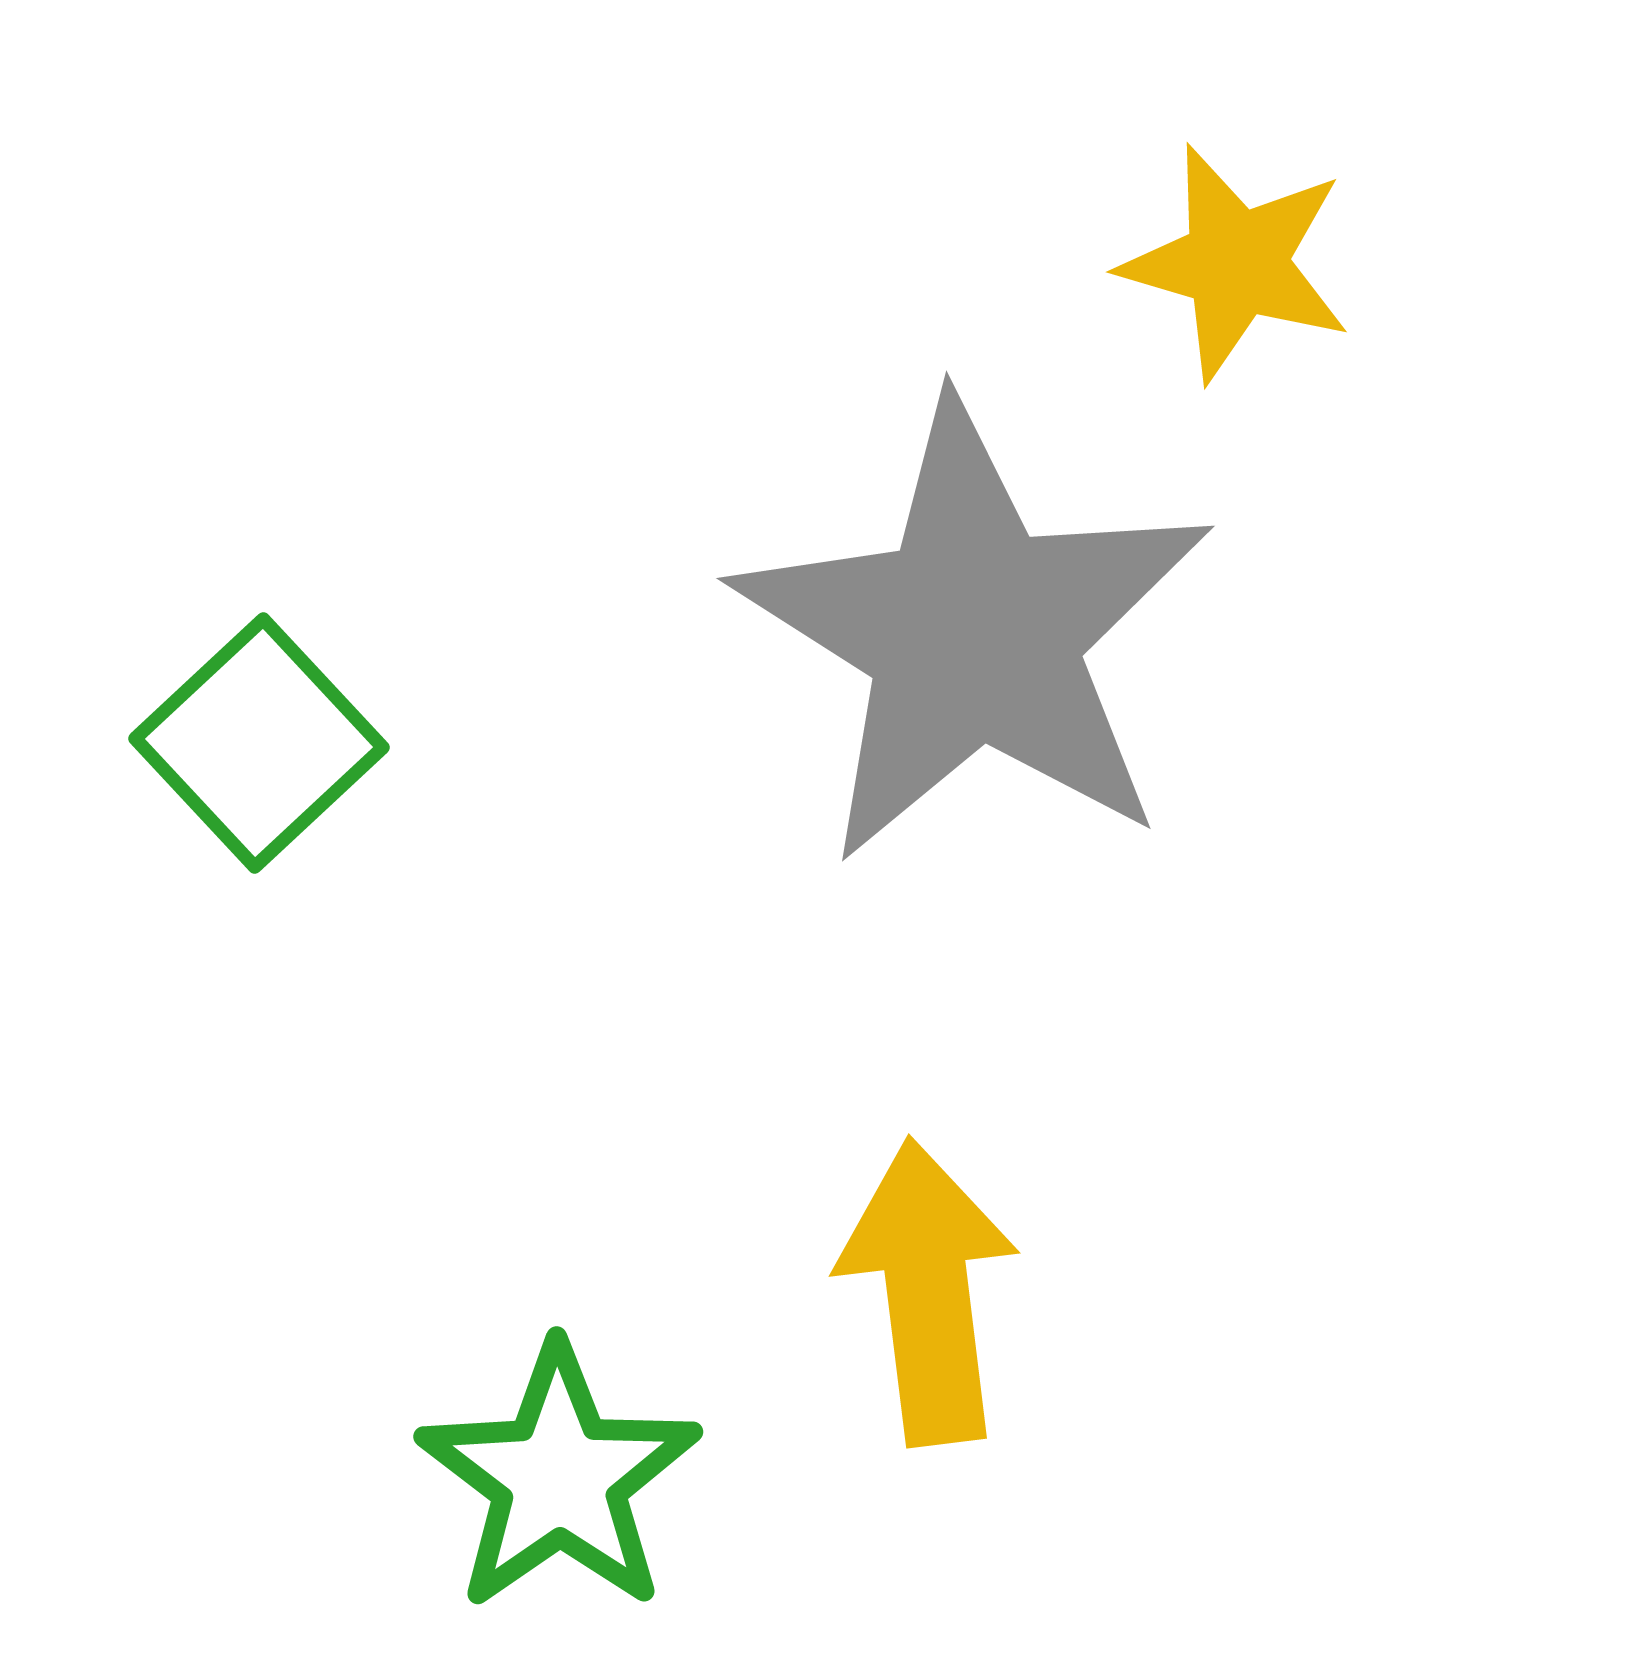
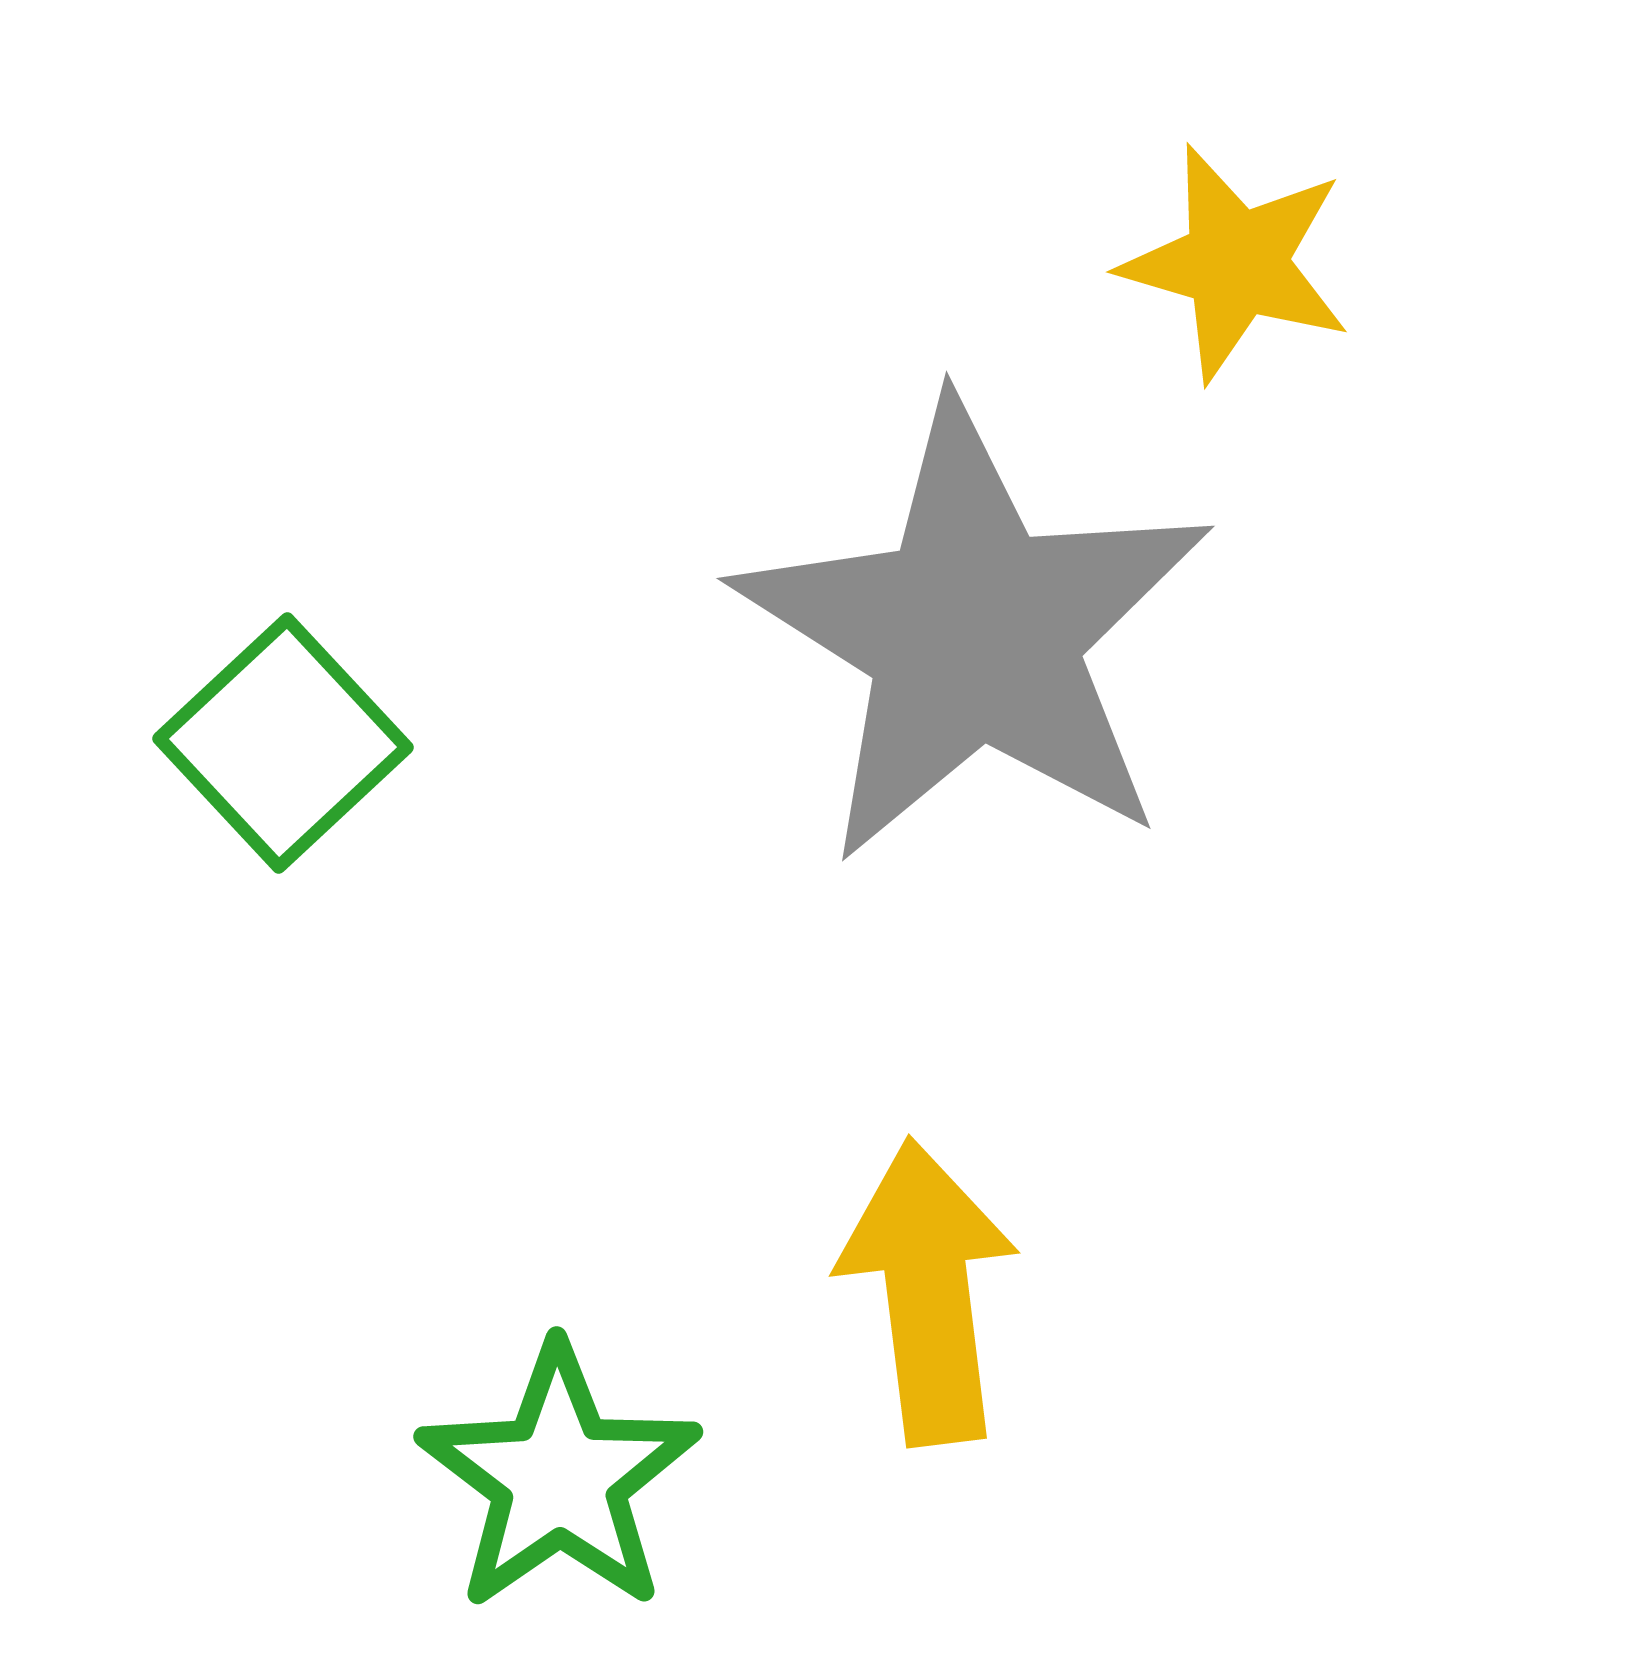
green square: moved 24 px right
